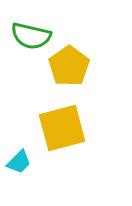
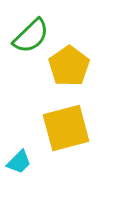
green semicircle: rotated 57 degrees counterclockwise
yellow square: moved 4 px right
